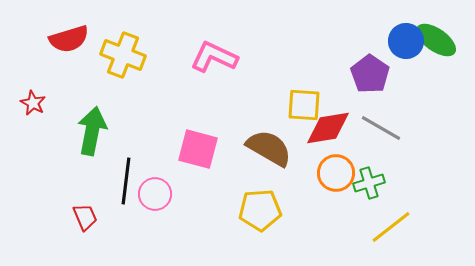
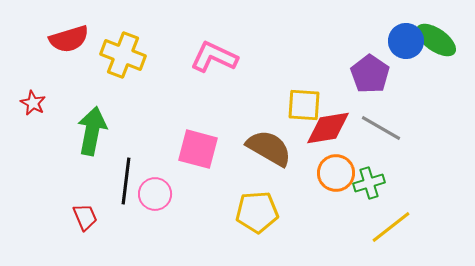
yellow pentagon: moved 3 px left, 2 px down
